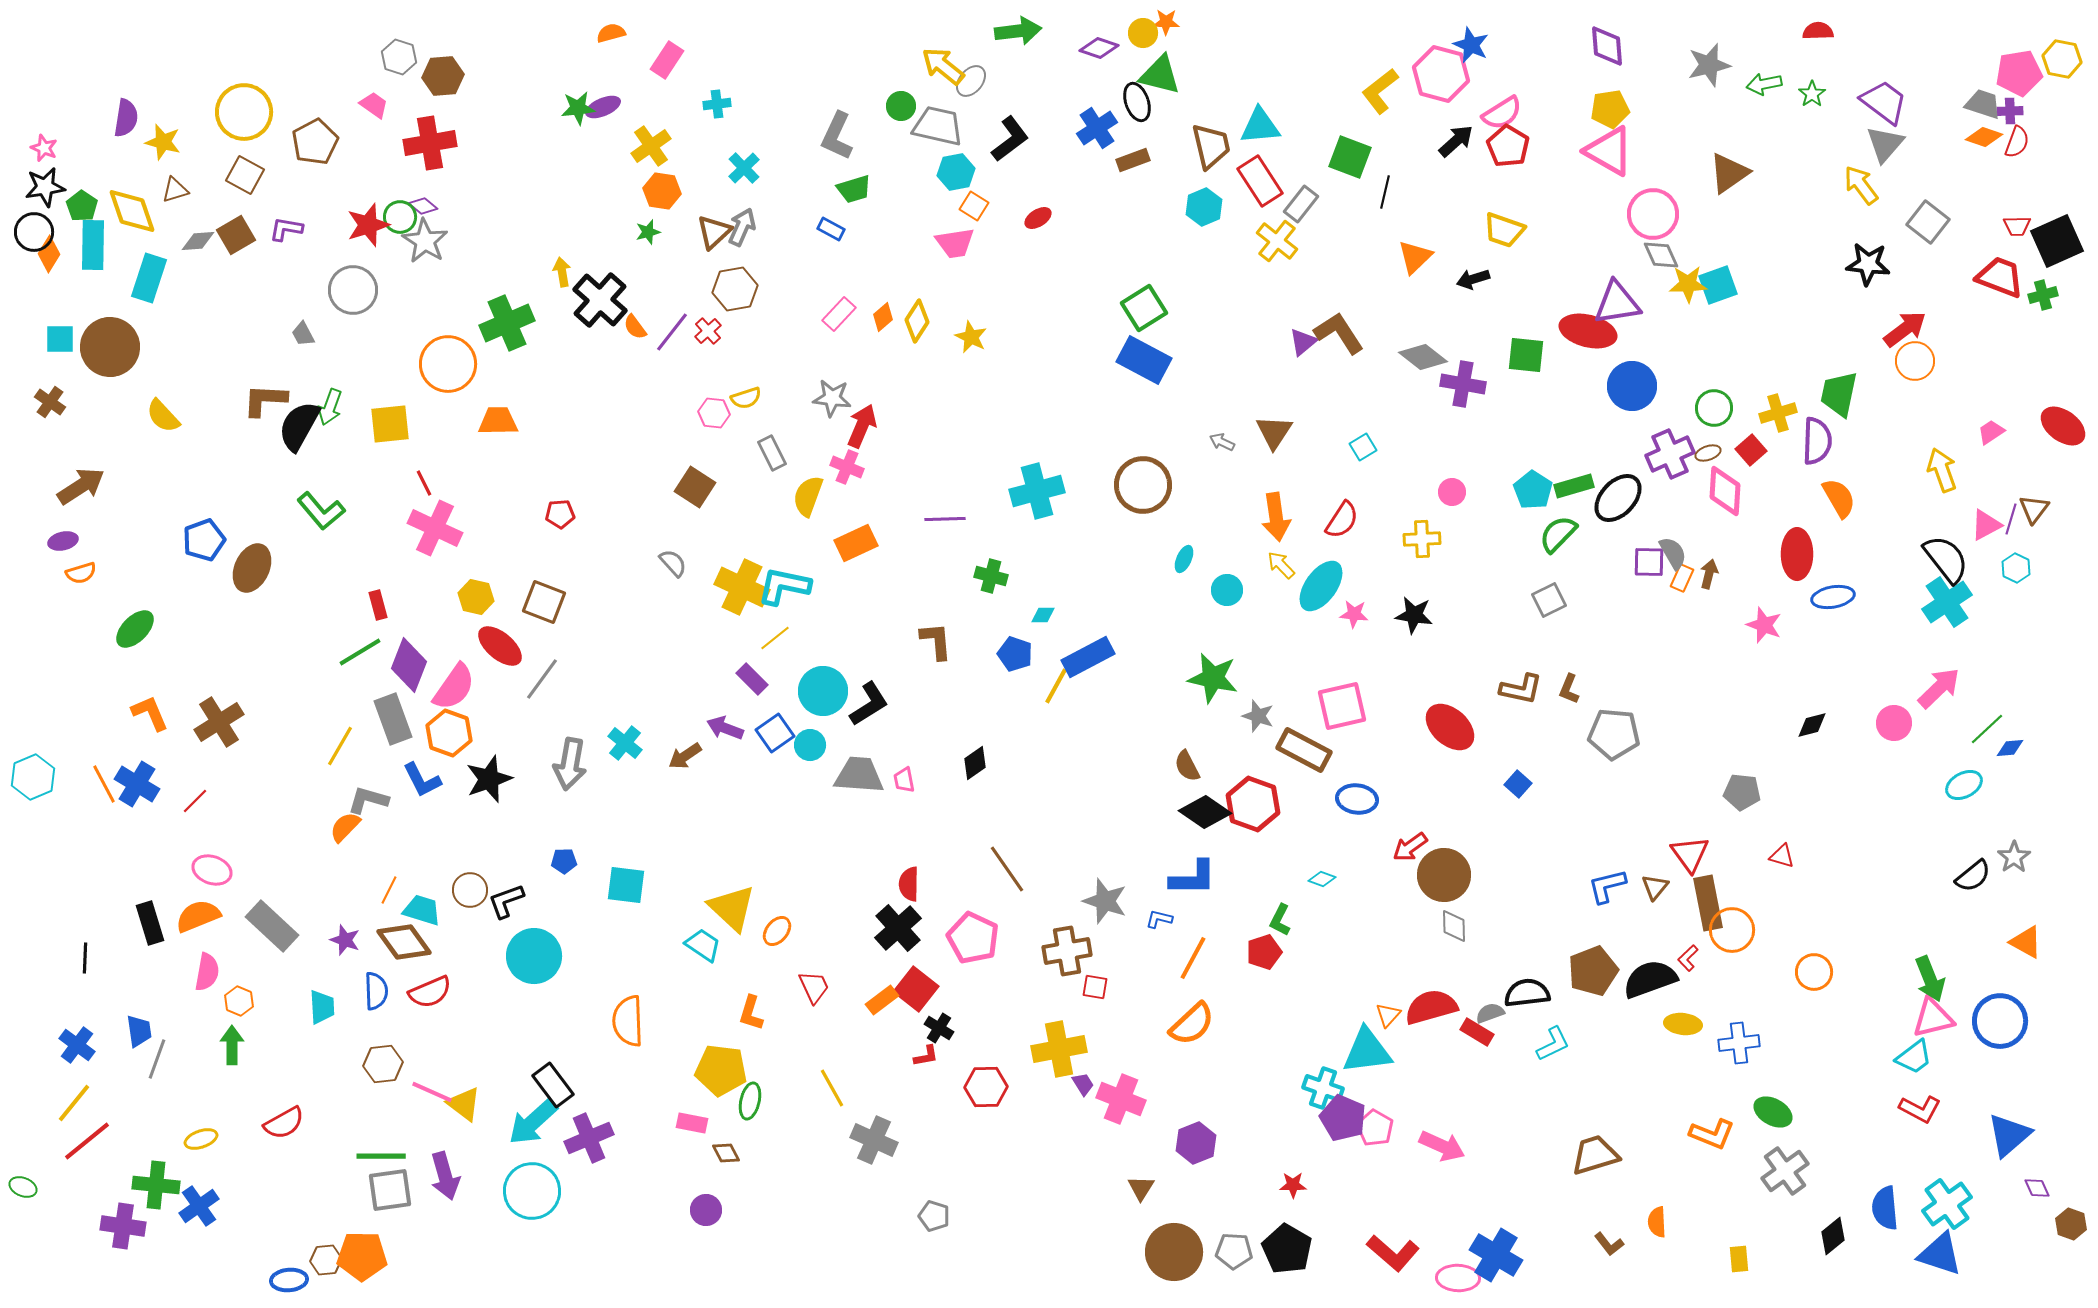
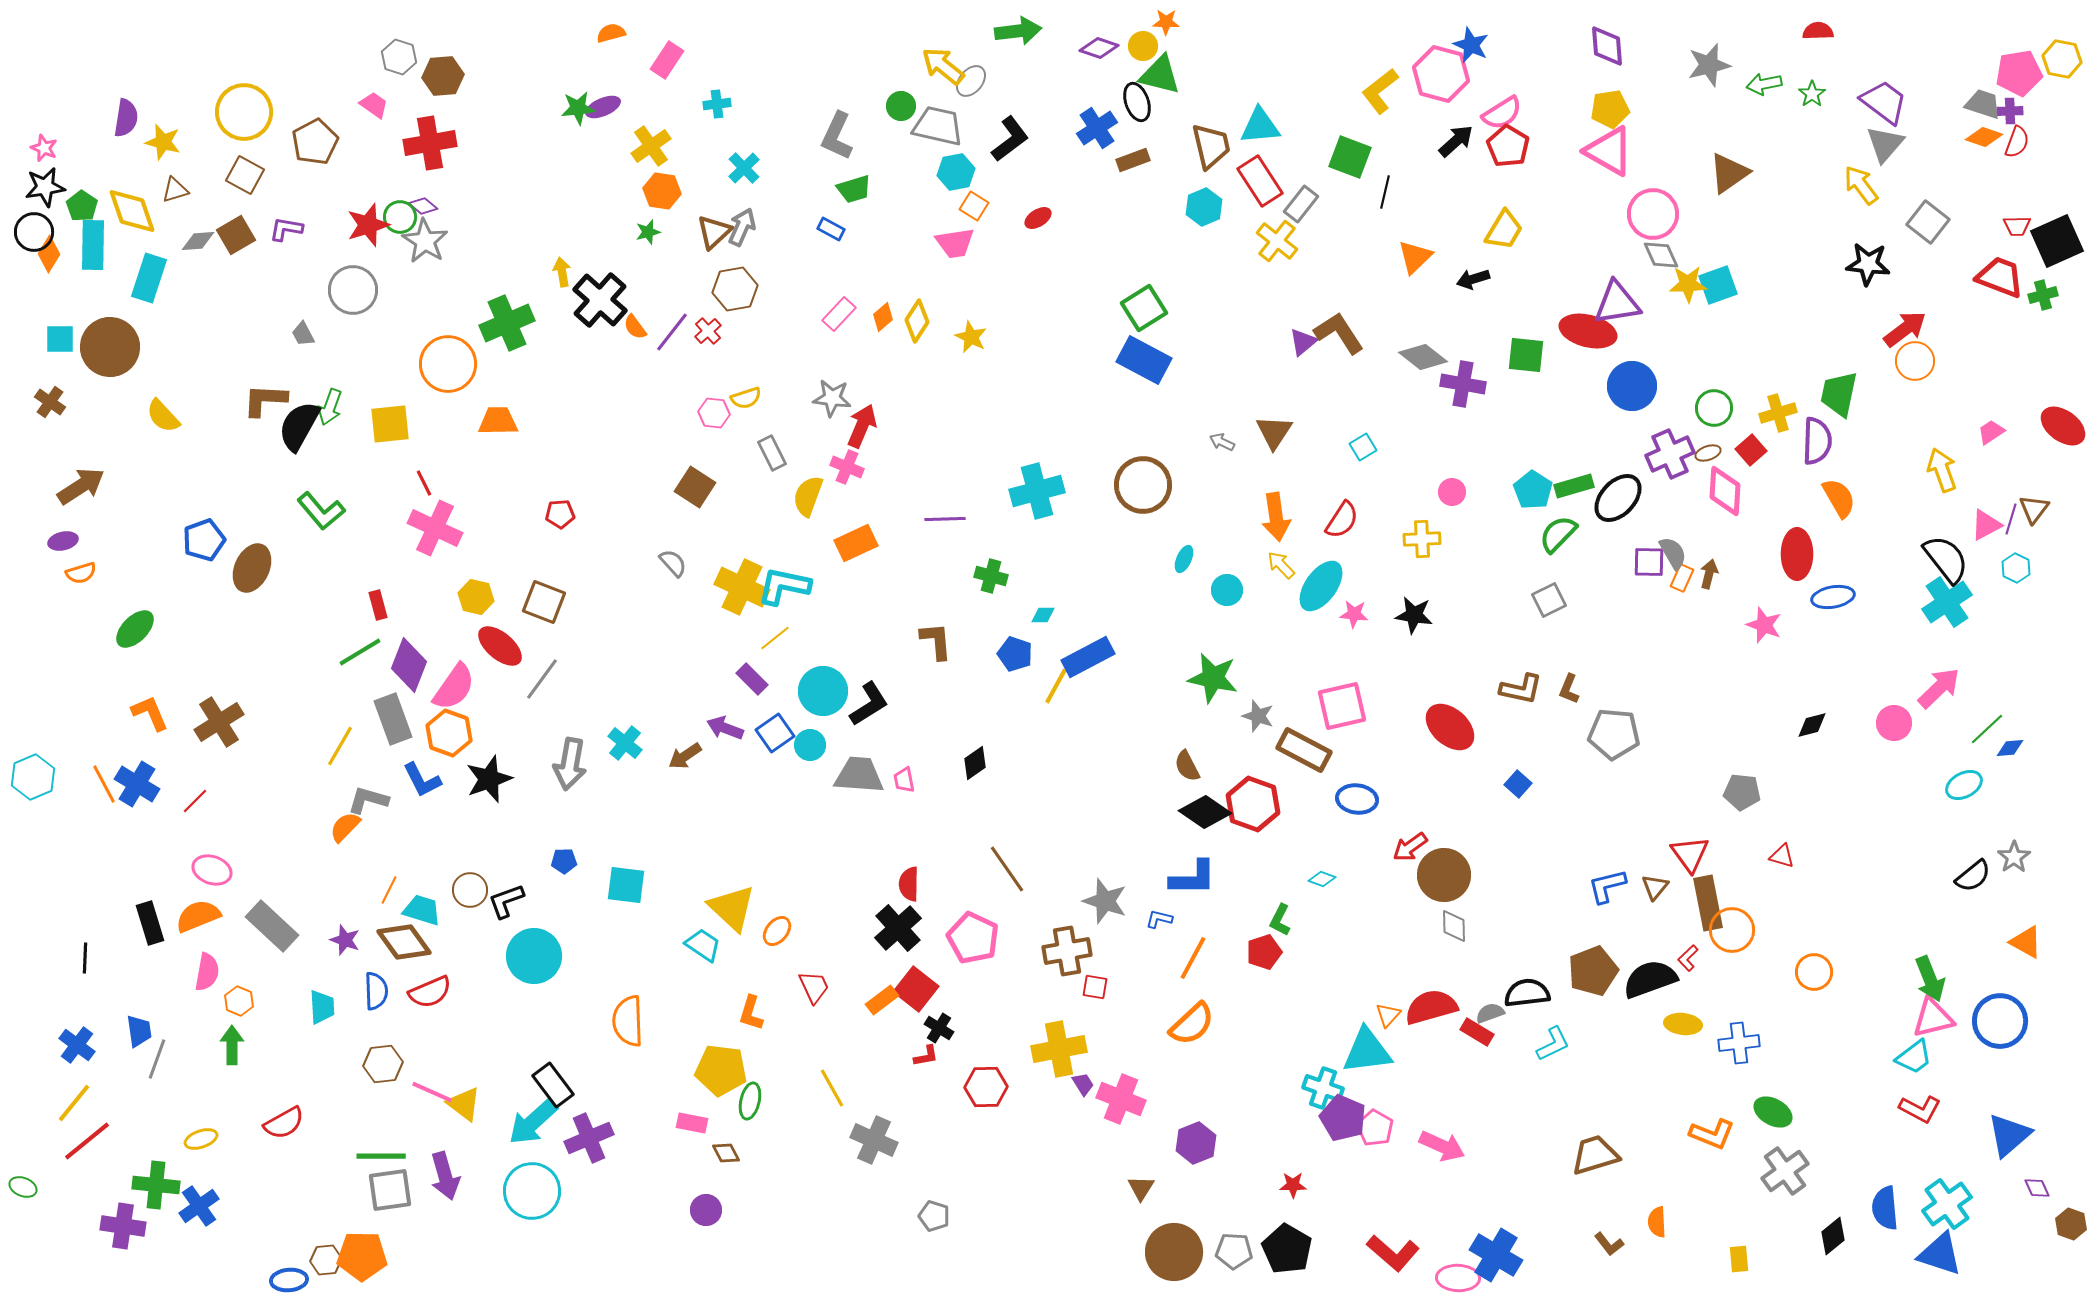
yellow circle at (1143, 33): moved 13 px down
yellow trapezoid at (1504, 230): rotated 78 degrees counterclockwise
